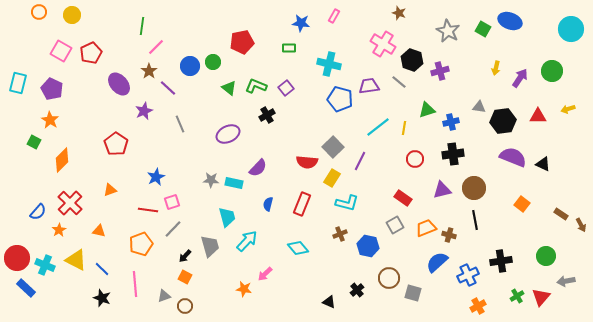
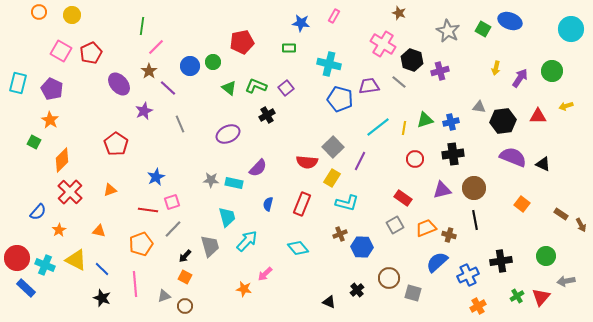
yellow arrow at (568, 109): moved 2 px left, 3 px up
green triangle at (427, 110): moved 2 px left, 10 px down
red cross at (70, 203): moved 11 px up
blue hexagon at (368, 246): moved 6 px left, 1 px down; rotated 10 degrees counterclockwise
